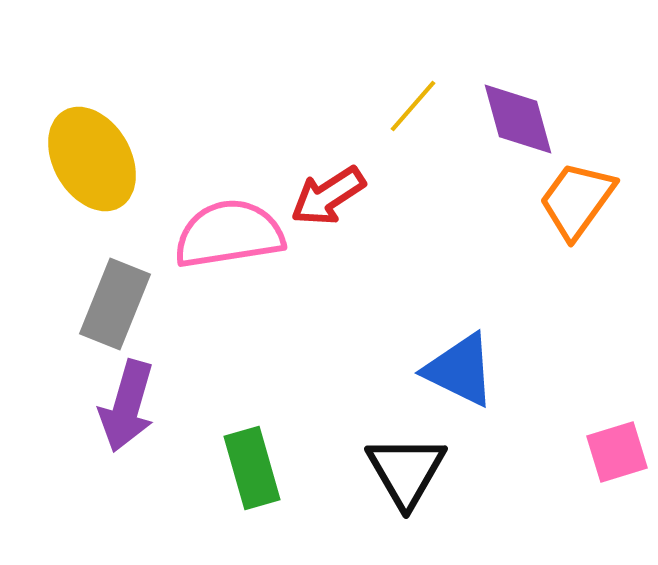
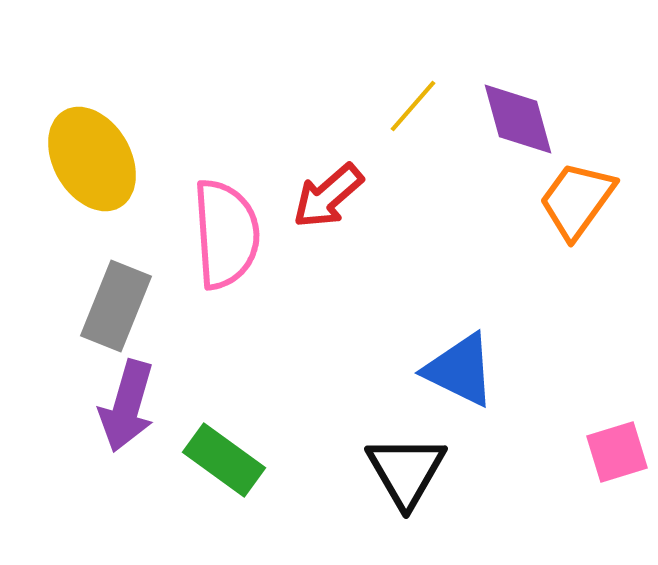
red arrow: rotated 8 degrees counterclockwise
pink semicircle: moved 3 px left; rotated 95 degrees clockwise
gray rectangle: moved 1 px right, 2 px down
green rectangle: moved 28 px left, 8 px up; rotated 38 degrees counterclockwise
